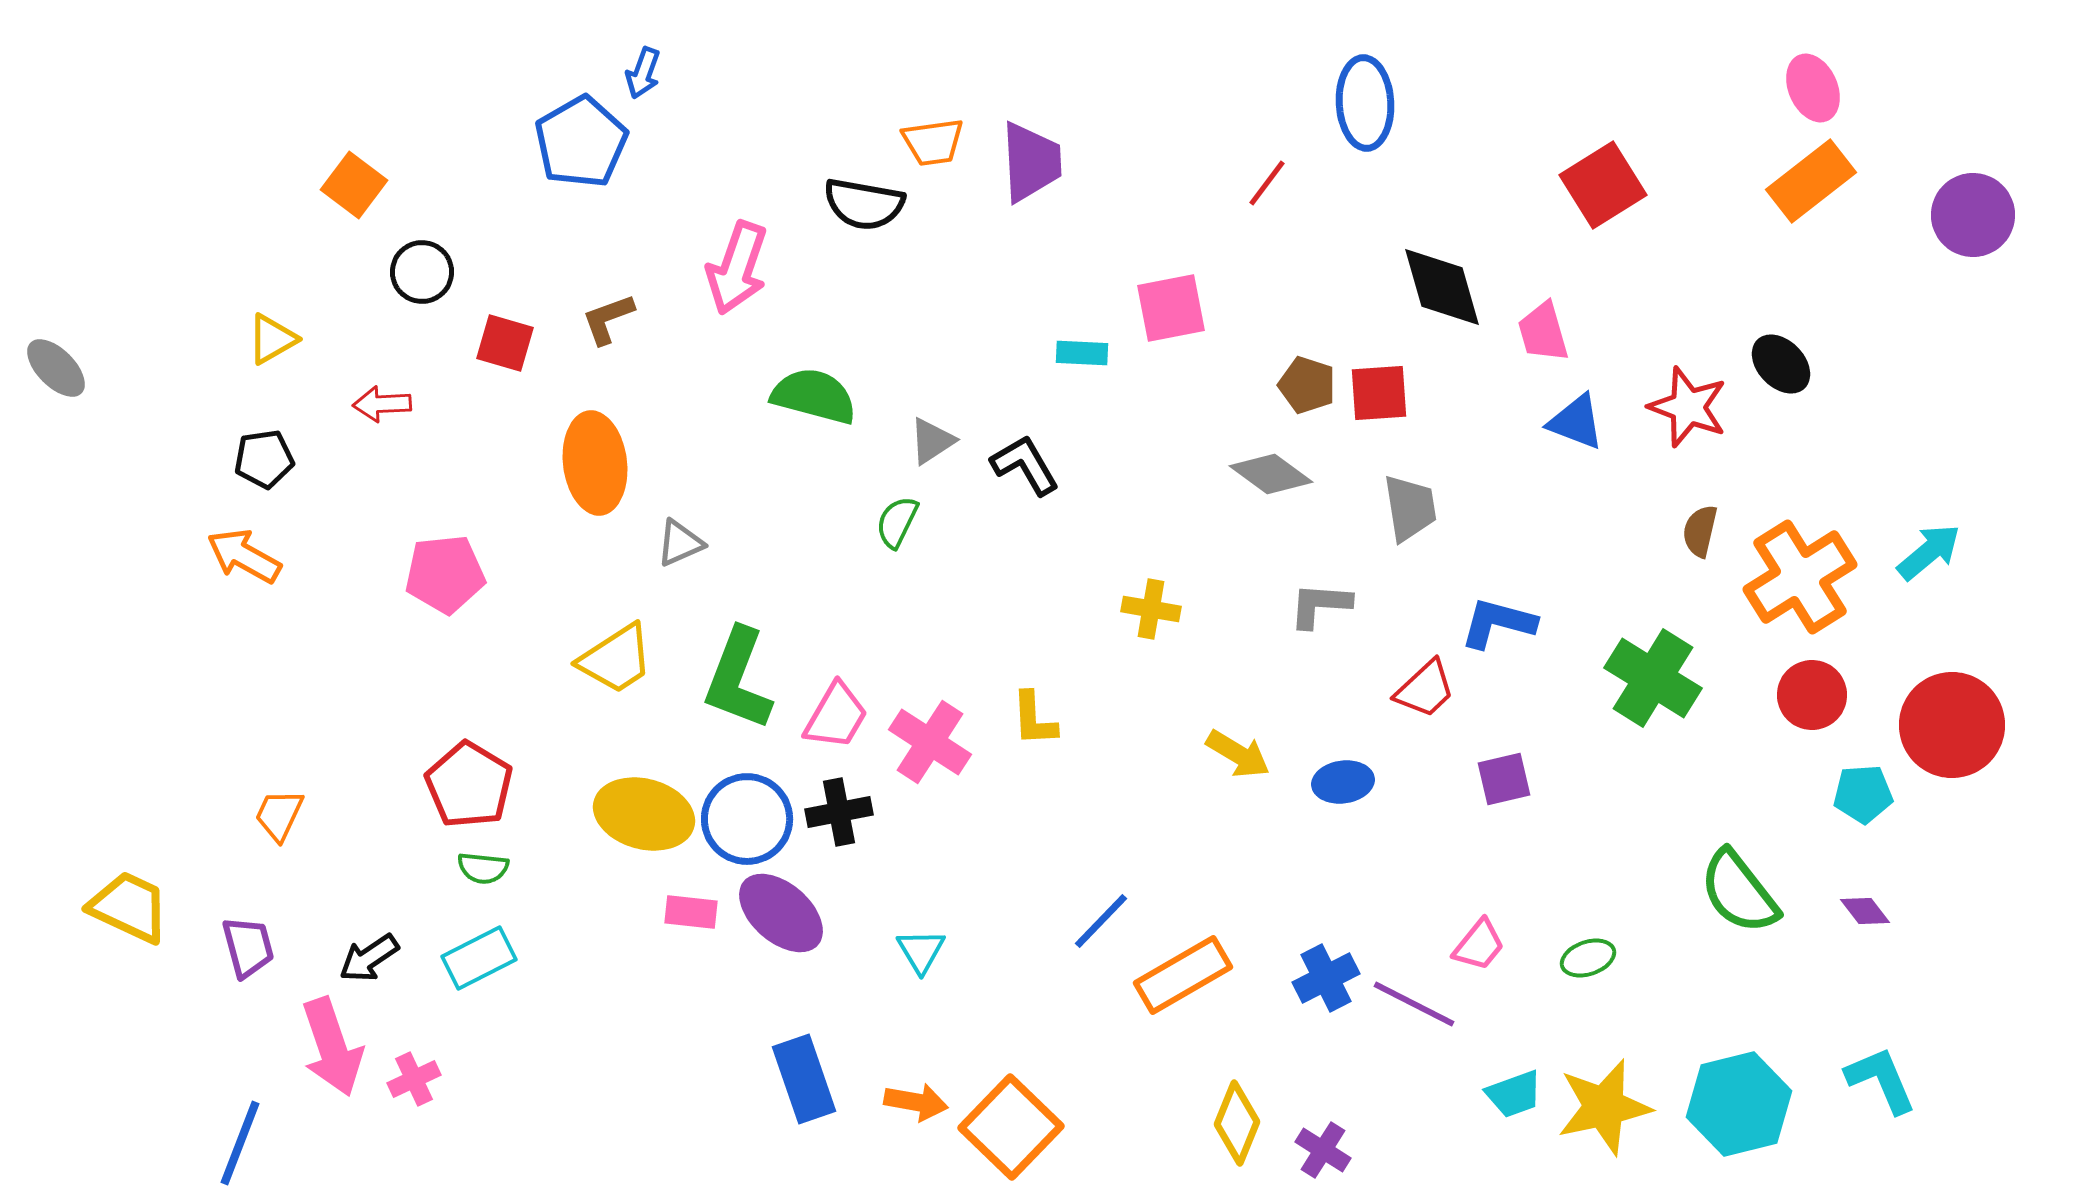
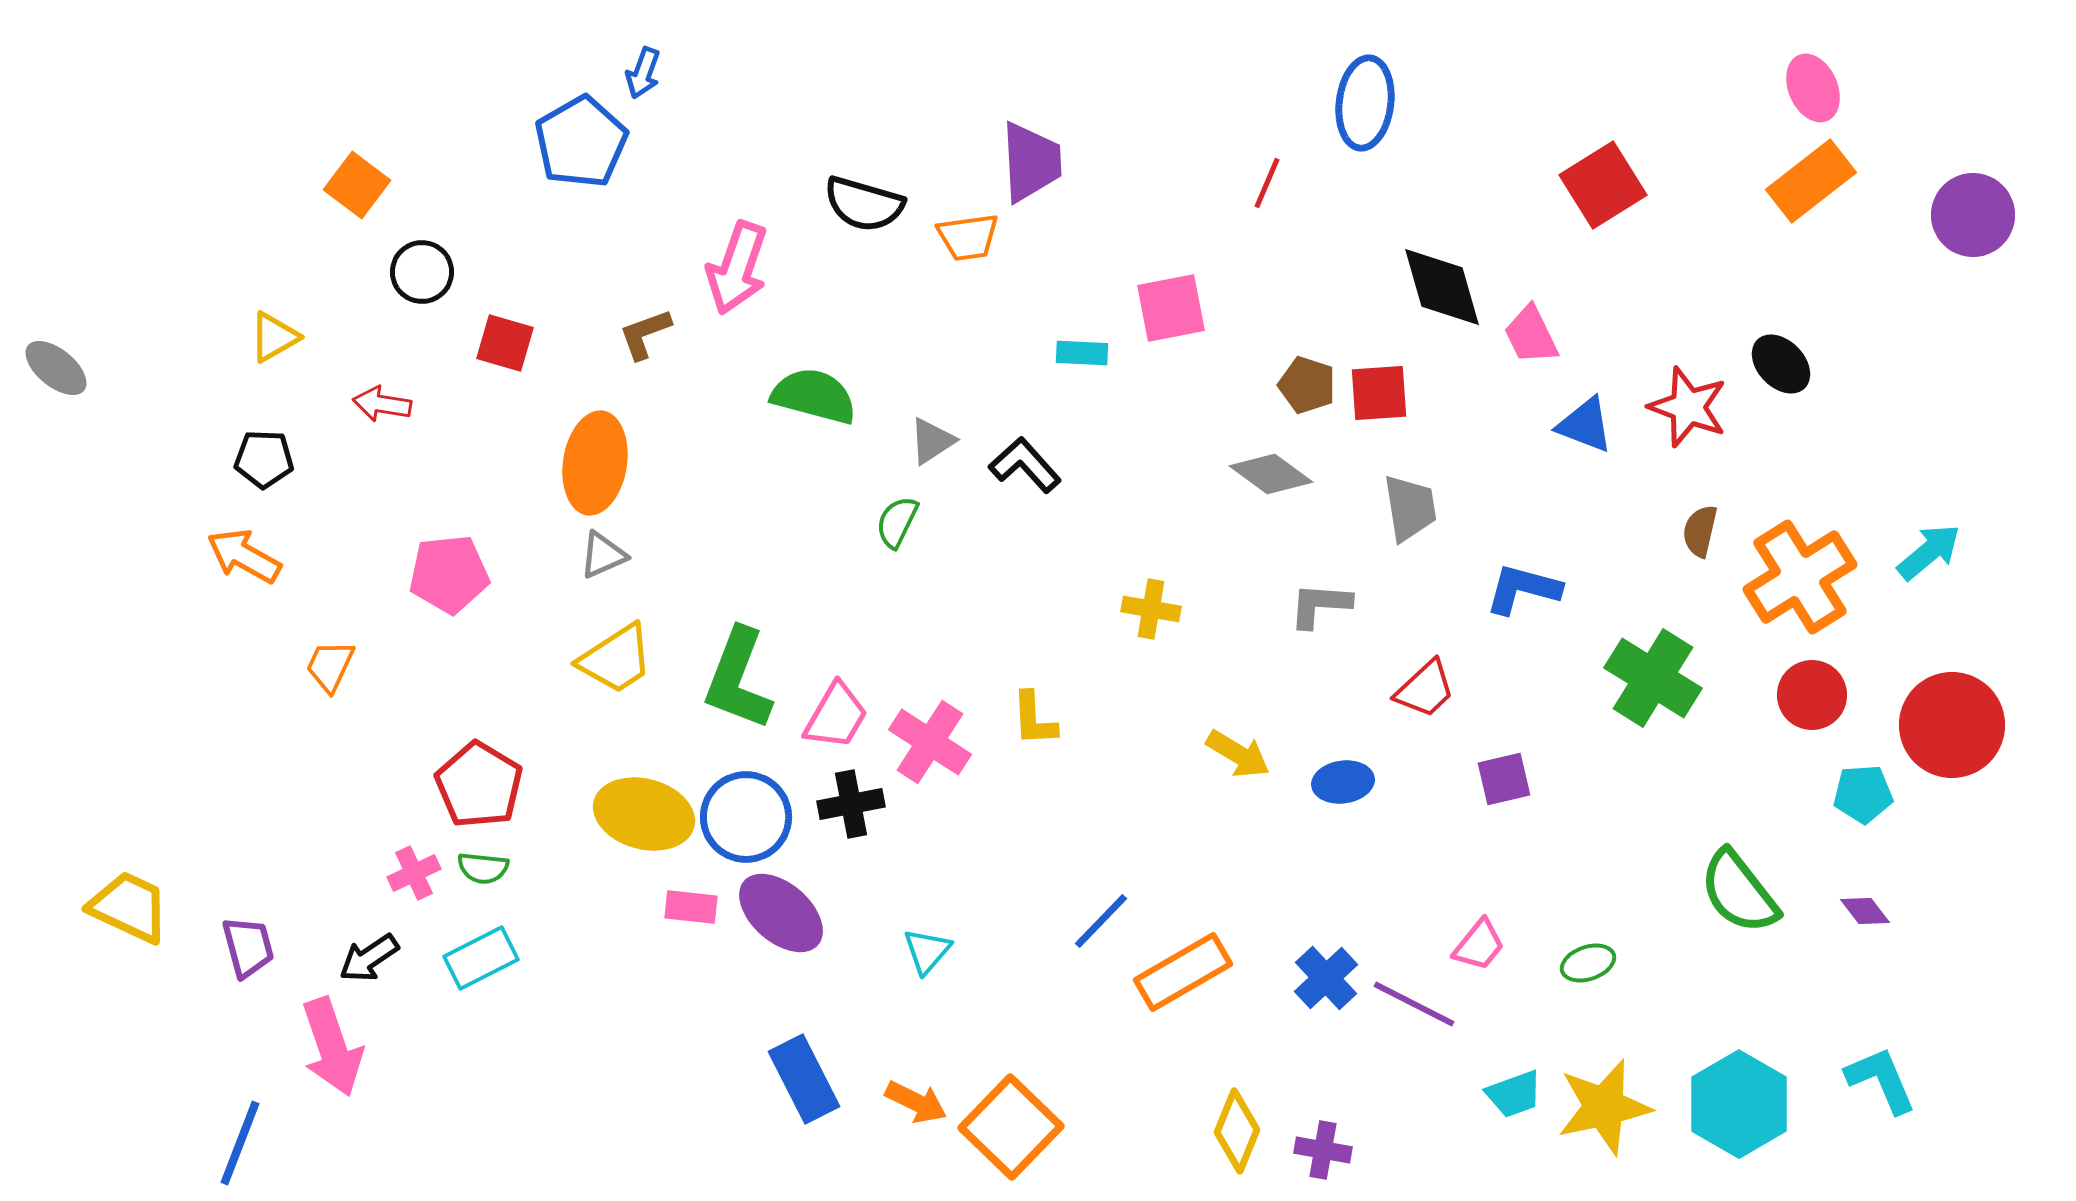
blue ellipse at (1365, 103): rotated 10 degrees clockwise
orange trapezoid at (933, 142): moved 35 px right, 95 px down
red line at (1267, 183): rotated 14 degrees counterclockwise
orange square at (354, 185): moved 3 px right
black semicircle at (864, 204): rotated 6 degrees clockwise
brown L-shape at (608, 319): moved 37 px right, 15 px down
pink trapezoid at (1543, 332): moved 12 px left, 3 px down; rotated 10 degrees counterclockwise
yellow triangle at (272, 339): moved 2 px right, 2 px up
gray ellipse at (56, 368): rotated 6 degrees counterclockwise
red arrow at (382, 404): rotated 12 degrees clockwise
blue triangle at (1576, 422): moved 9 px right, 3 px down
black pentagon at (264, 459): rotated 10 degrees clockwise
orange ellipse at (595, 463): rotated 16 degrees clockwise
black L-shape at (1025, 465): rotated 12 degrees counterclockwise
gray triangle at (680, 543): moved 77 px left, 12 px down
pink pentagon at (445, 574): moved 4 px right
blue L-shape at (1498, 623): moved 25 px right, 34 px up
red pentagon at (469, 785): moved 10 px right
black cross at (839, 812): moved 12 px right, 8 px up
orange trapezoid at (279, 815): moved 51 px right, 149 px up
blue circle at (747, 819): moved 1 px left, 2 px up
pink rectangle at (691, 912): moved 5 px up
cyan triangle at (921, 951): moved 6 px right; rotated 12 degrees clockwise
cyan rectangle at (479, 958): moved 2 px right
green ellipse at (1588, 958): moved 5 px down
orange rectangle at (1183, 975): moved 3 px up
blue cross at (1326, 978): rotated 16 degrees counterclockwise
pink cross at (414, 1079): moved 206 px up
blue rectangle at (804, 1079): rotated 8 degrees counterclockwise
orange arrow at (916, 1102): rotated 16 degrees clockwise
cyan hexagon at (1739, 1104): rotated 16 degrees counterclockwise
yellow diamond at (1237, 1123): moved 8 px down
purple cross at (1323, 1150): rotated 22 degrees counterclockwise
